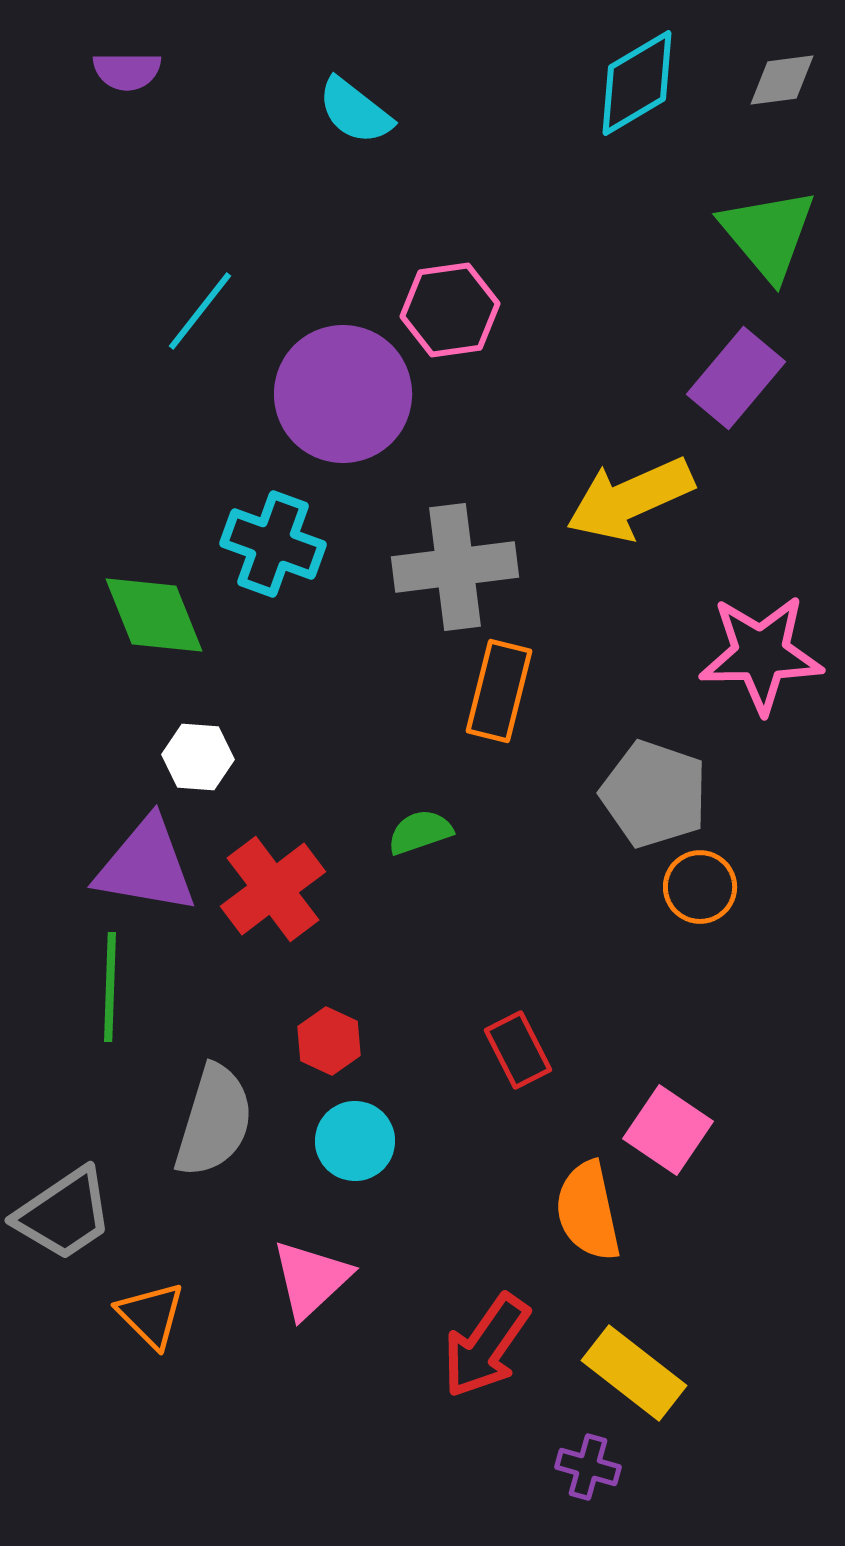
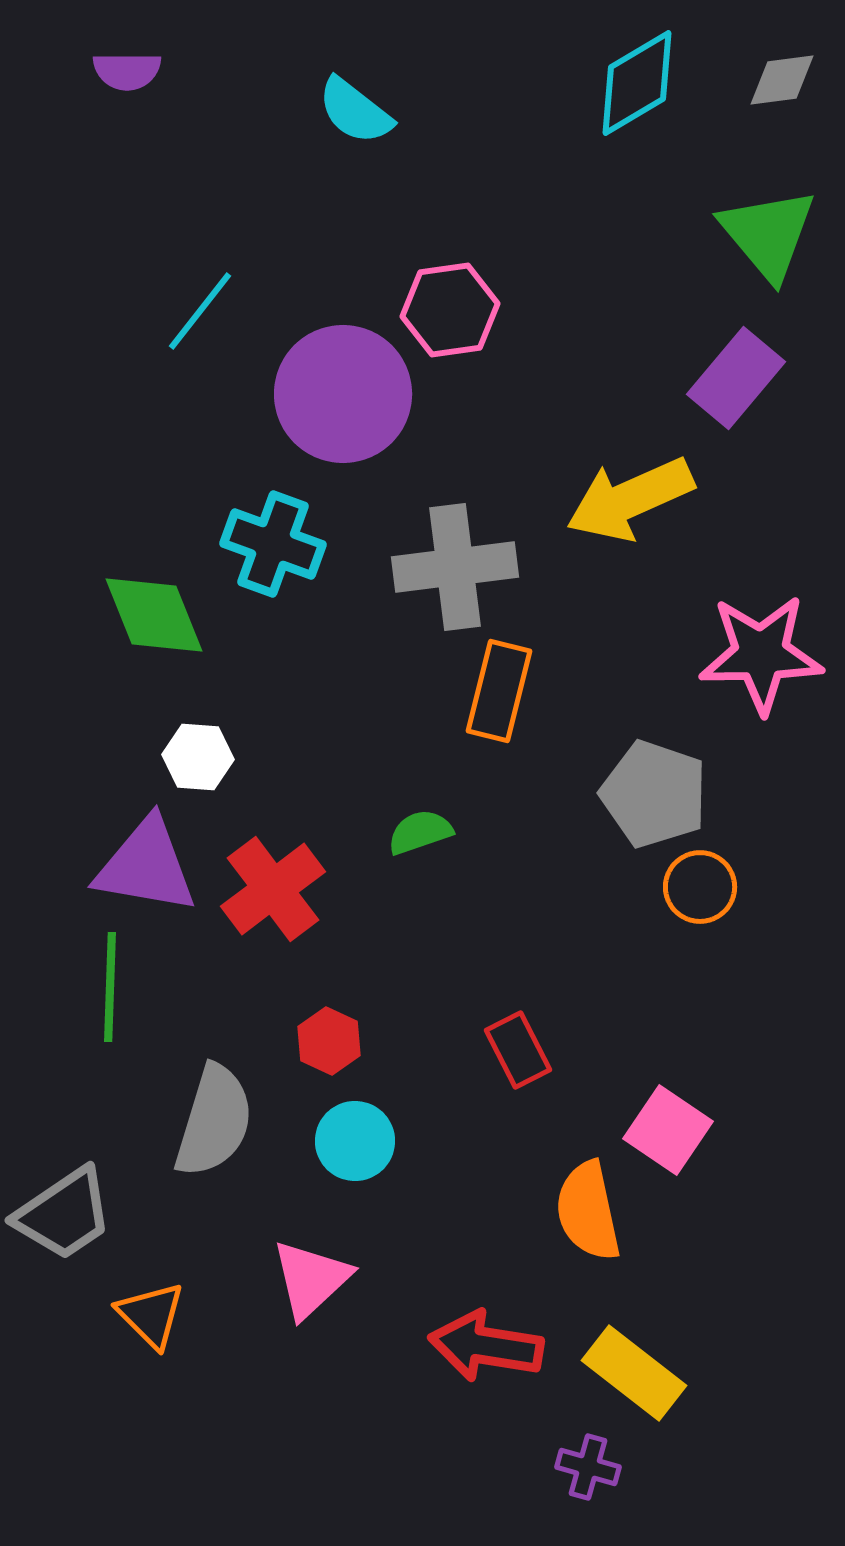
red arrow: rotated 64 degrees clockwise
